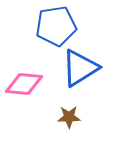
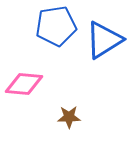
blue triangle: moved 24 px right, 28 px up
